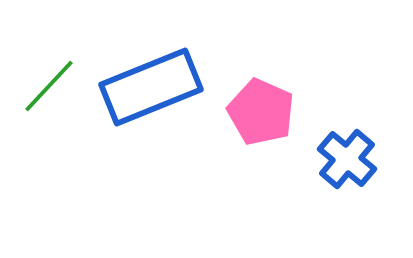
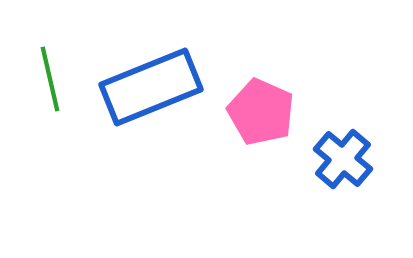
green line: moved 1 px right, 7 px up; rotated 56 degrees counterclockwise
blue cross: moved 4 px left
